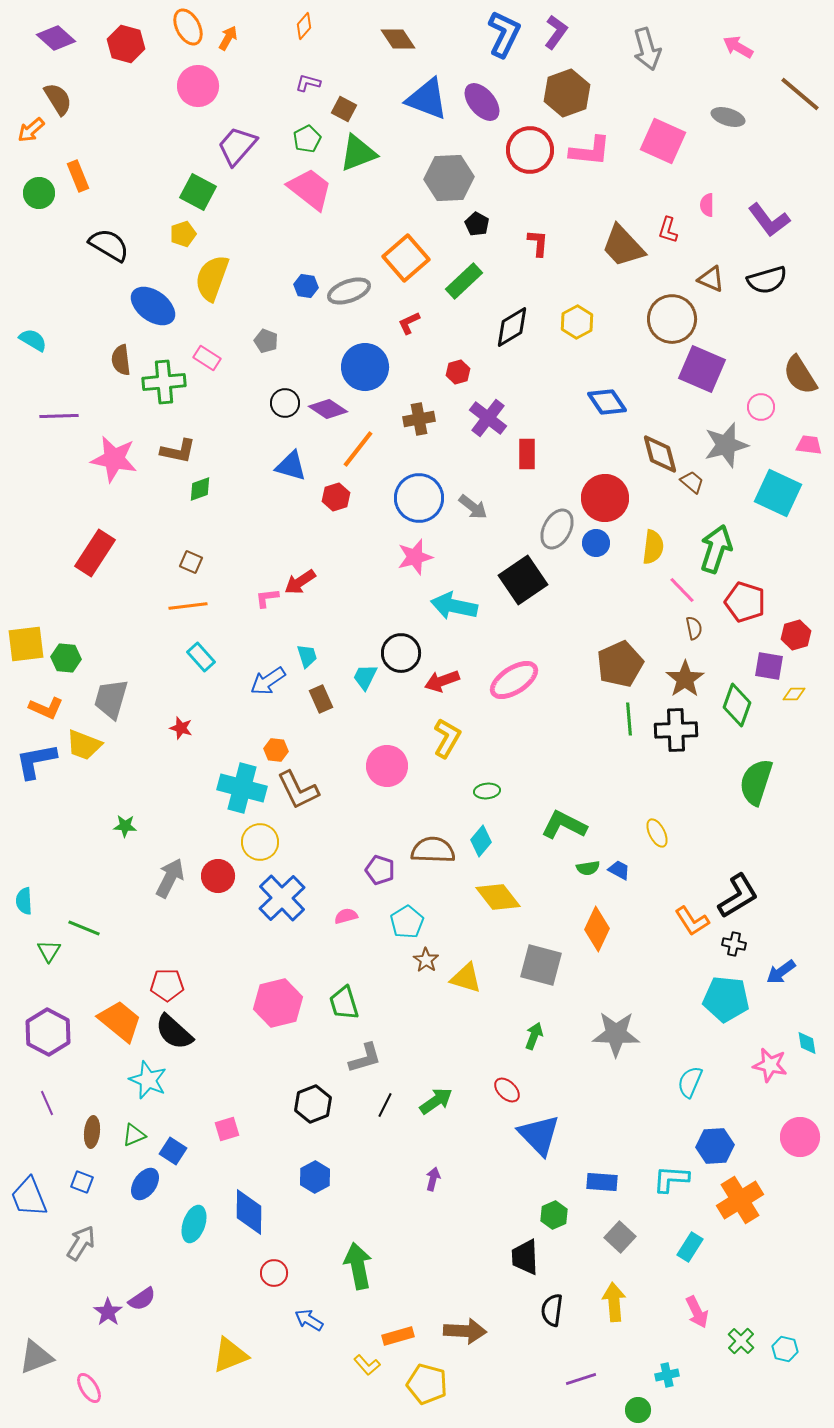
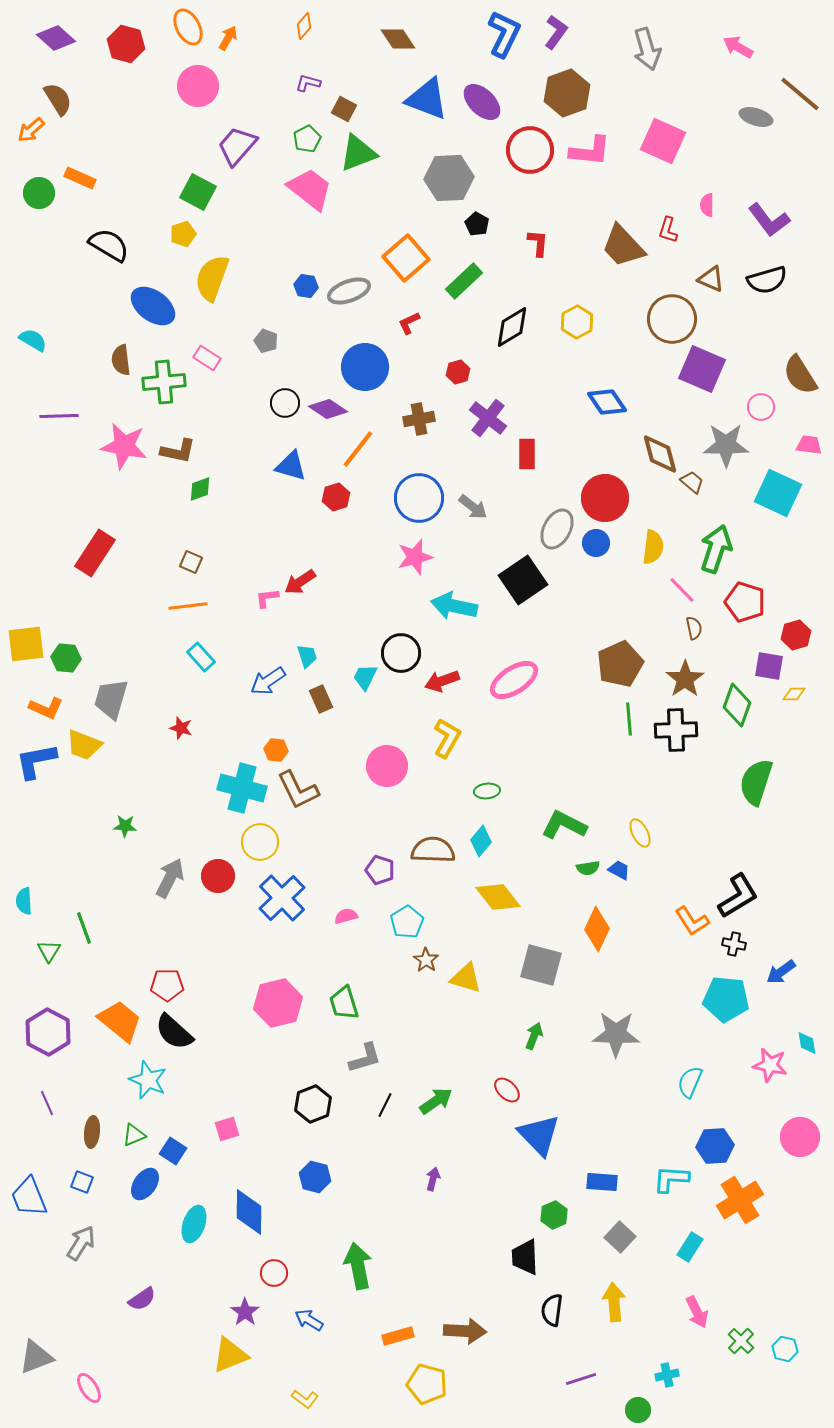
purple ellipse at (482, 102): rotated 6 degrees counterclockwise
gray ellipse at (728, 117): moved 28 px right
orange rectangle at (78, 176): moved 2 px right, 2 px down; rotated 44 degrees counterclockwise
gray star at (726, 445): rotated 15 degrees clockwise
pink star at (114, 459): moved 10 px right, 13 px up
yellow ellipse at (657, 833): moved 17 px left
green line at (84, 928): rotated 48 degrees clockwise
blue hexagon at (315, 1177): rotated 16 degrees counterclockwise
purple star at (108, 1312): moved 137 px right
yellow L-shape at (367, 1365): moved 62 px left, 34 px down; rotated 12 degrees counterclockwise
